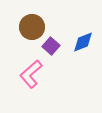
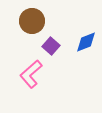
brown circle: moved 6 px up
blue diamond: moved 3 px right
